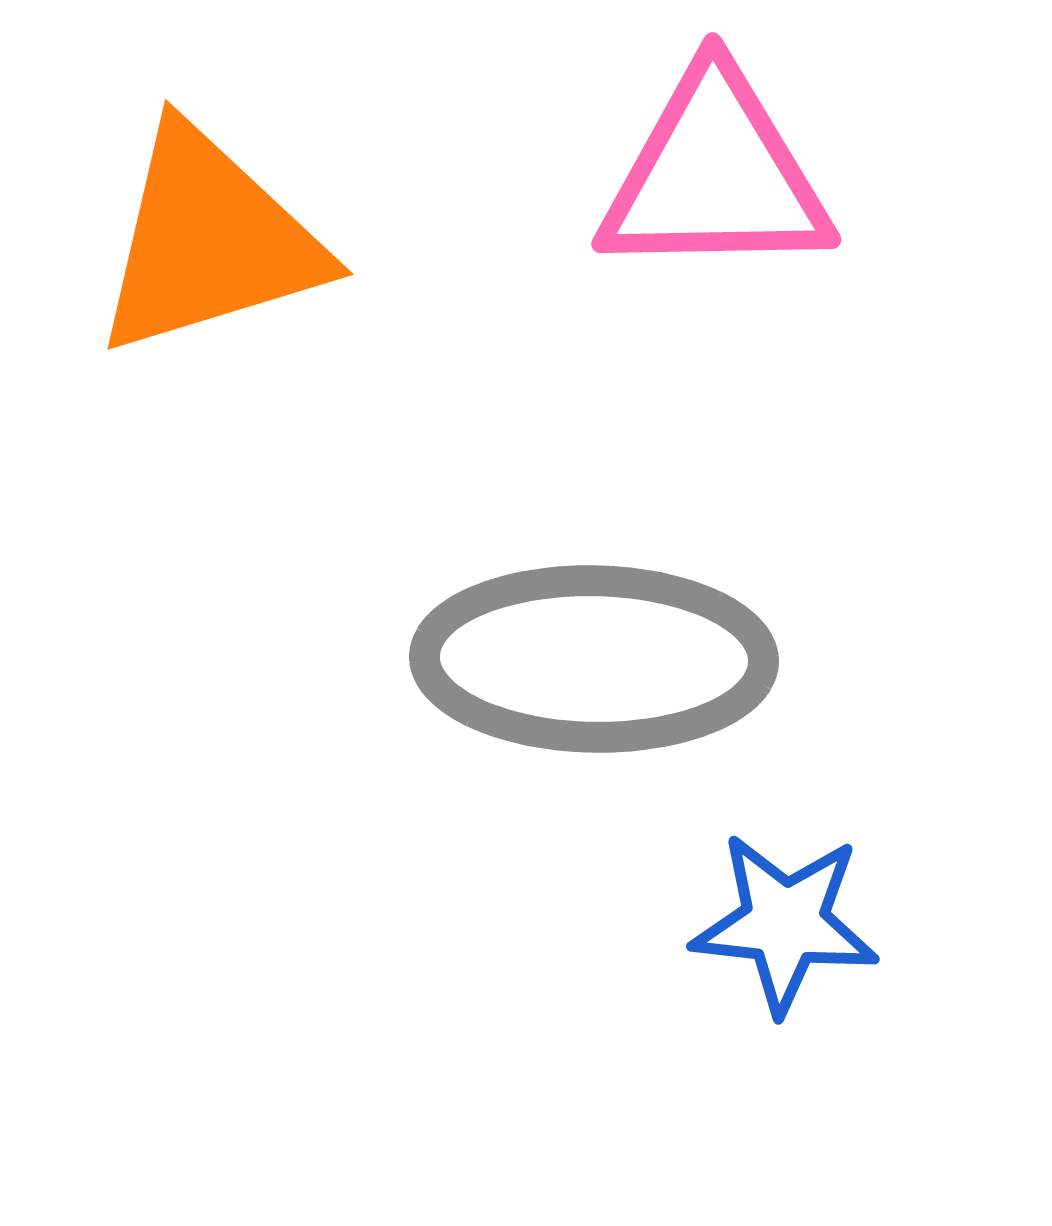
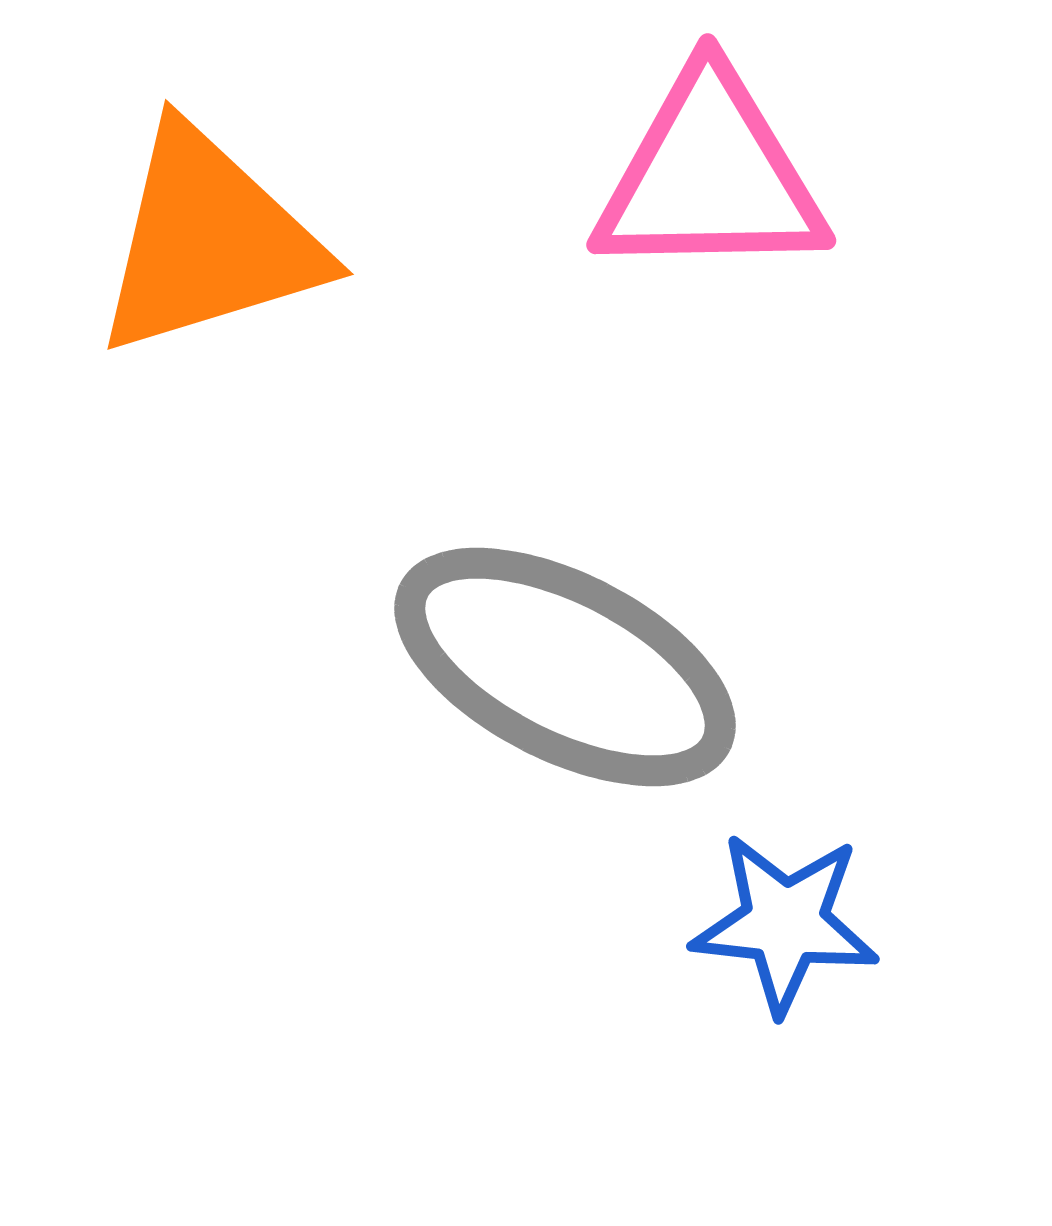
pink triangle: moved 5 px left, 1 px down
gray ellipse: moved 29 px left, 8 px down; rotated 26 degrees clockwise
